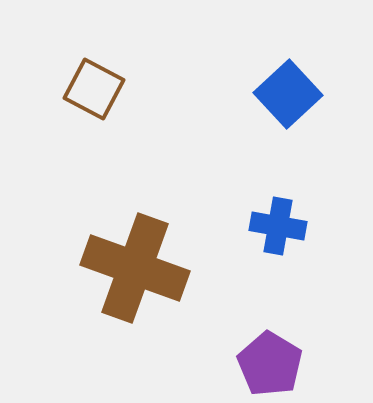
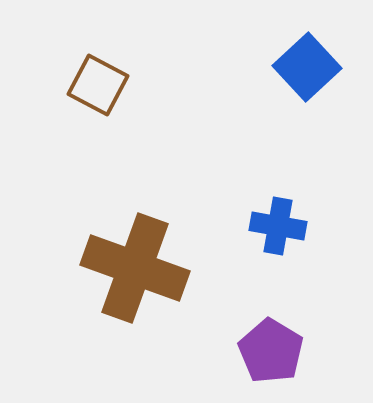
brown square: moved 4 px right, 4 px up
blue square: moved 19 px right, 27 px up
purple pentagon: moved 1 px right, 13 px up
